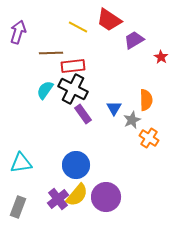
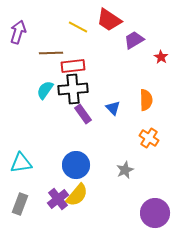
black cross: rotated 32 degrees counterclockwise
blue triangle: moved 1 px left; rotated 14 degrees counterclockwise
gray star: moved 7 px left, 50 px down
purple circle: moved 49 px right, 16 px down
gray rectangle: moved 2 px right, 3 px up
